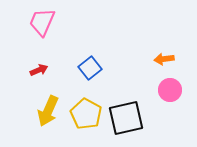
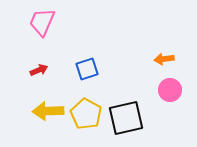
blue square: moved 3 px left, 1 px down; rotated 20 degrees clockwise
yellow arrow: rotated 64 degrees clockwise
